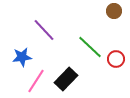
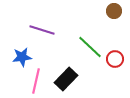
purple line: moved 2 px left; rotated 30 degrees counterclockwise
red circle: moved 1 px left
pink line: rotated 20 degrees counterclockwise
